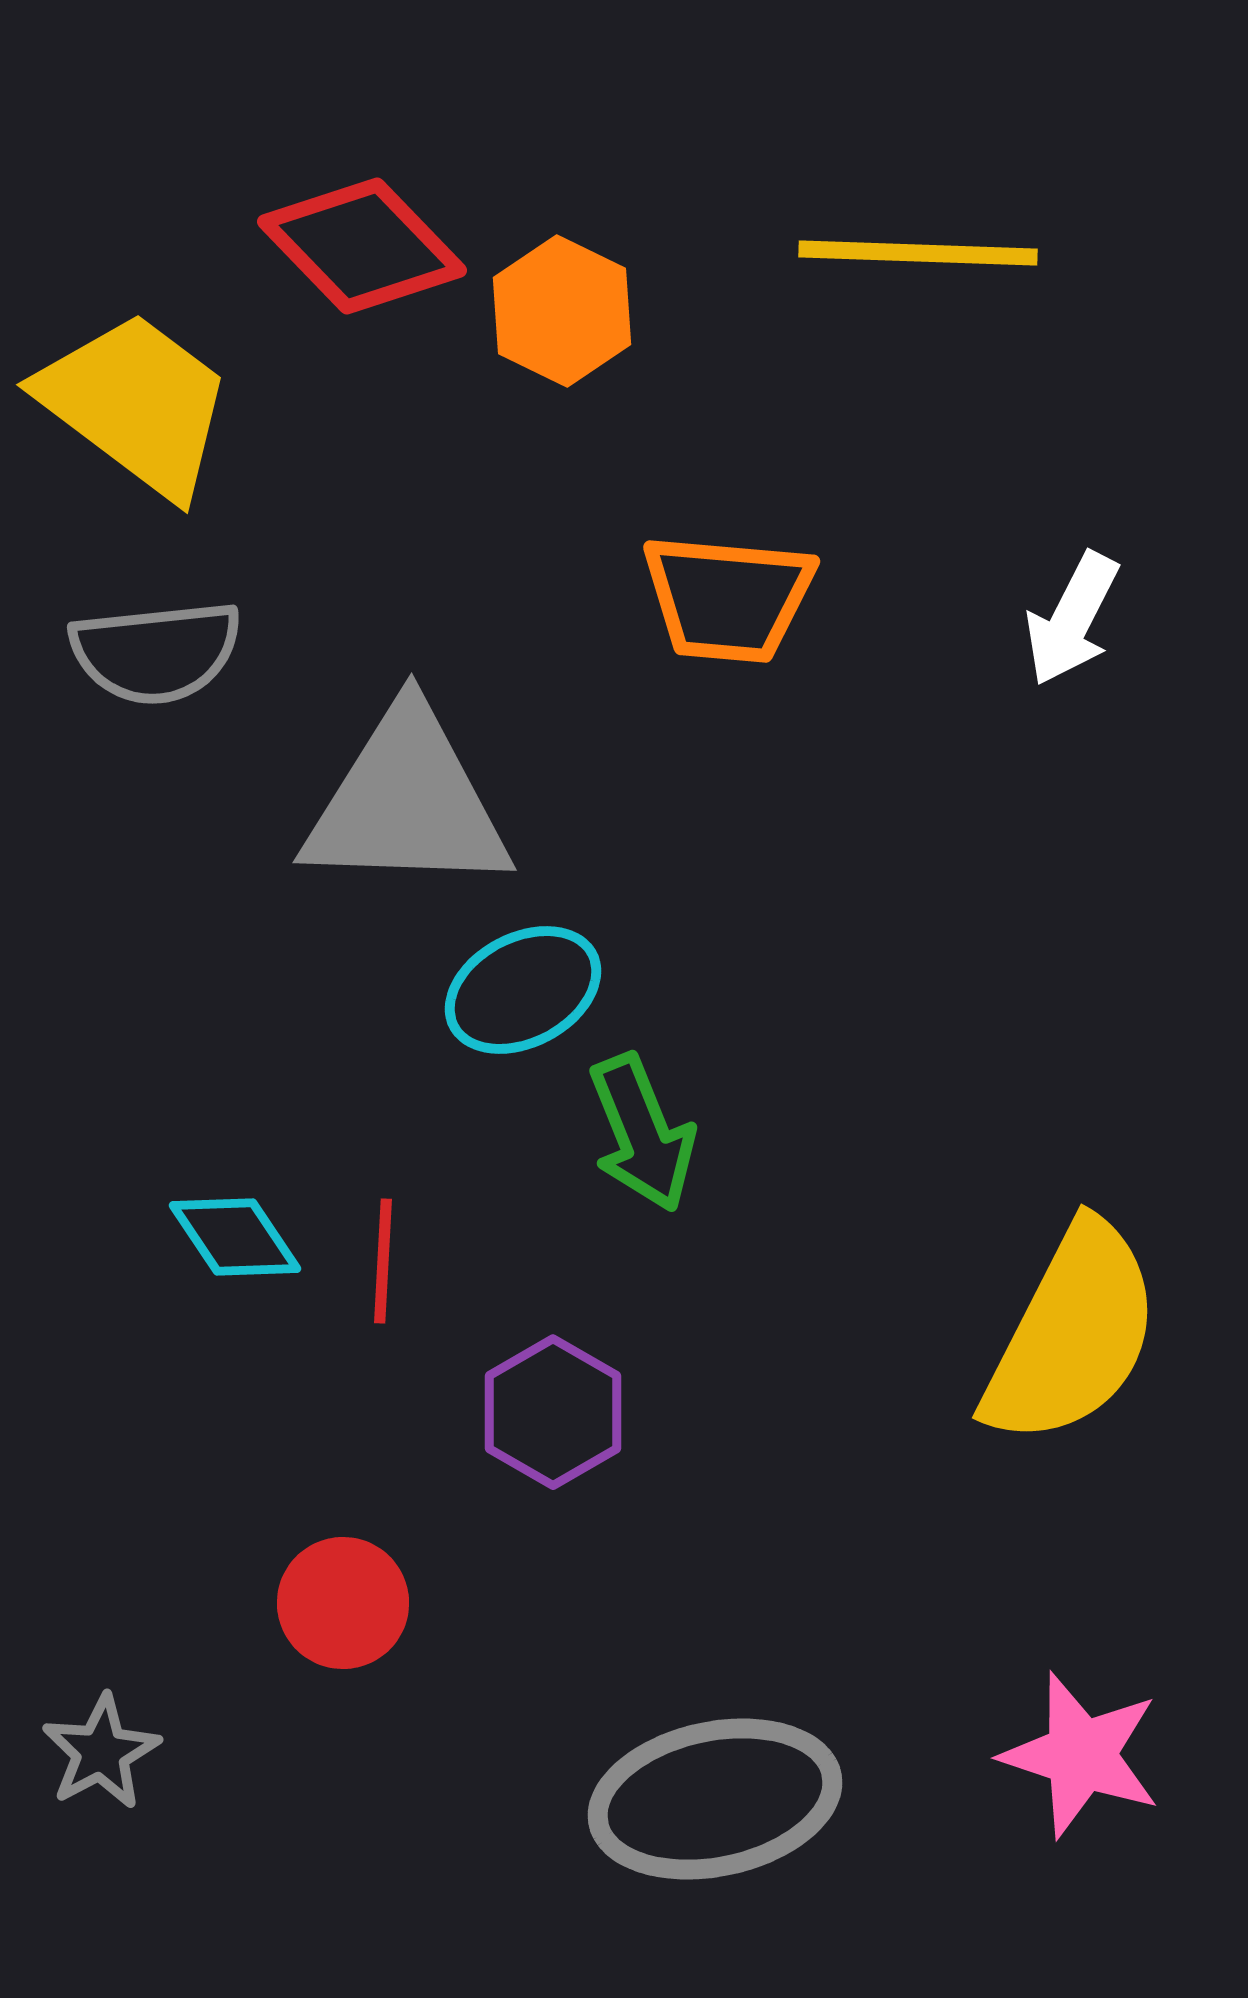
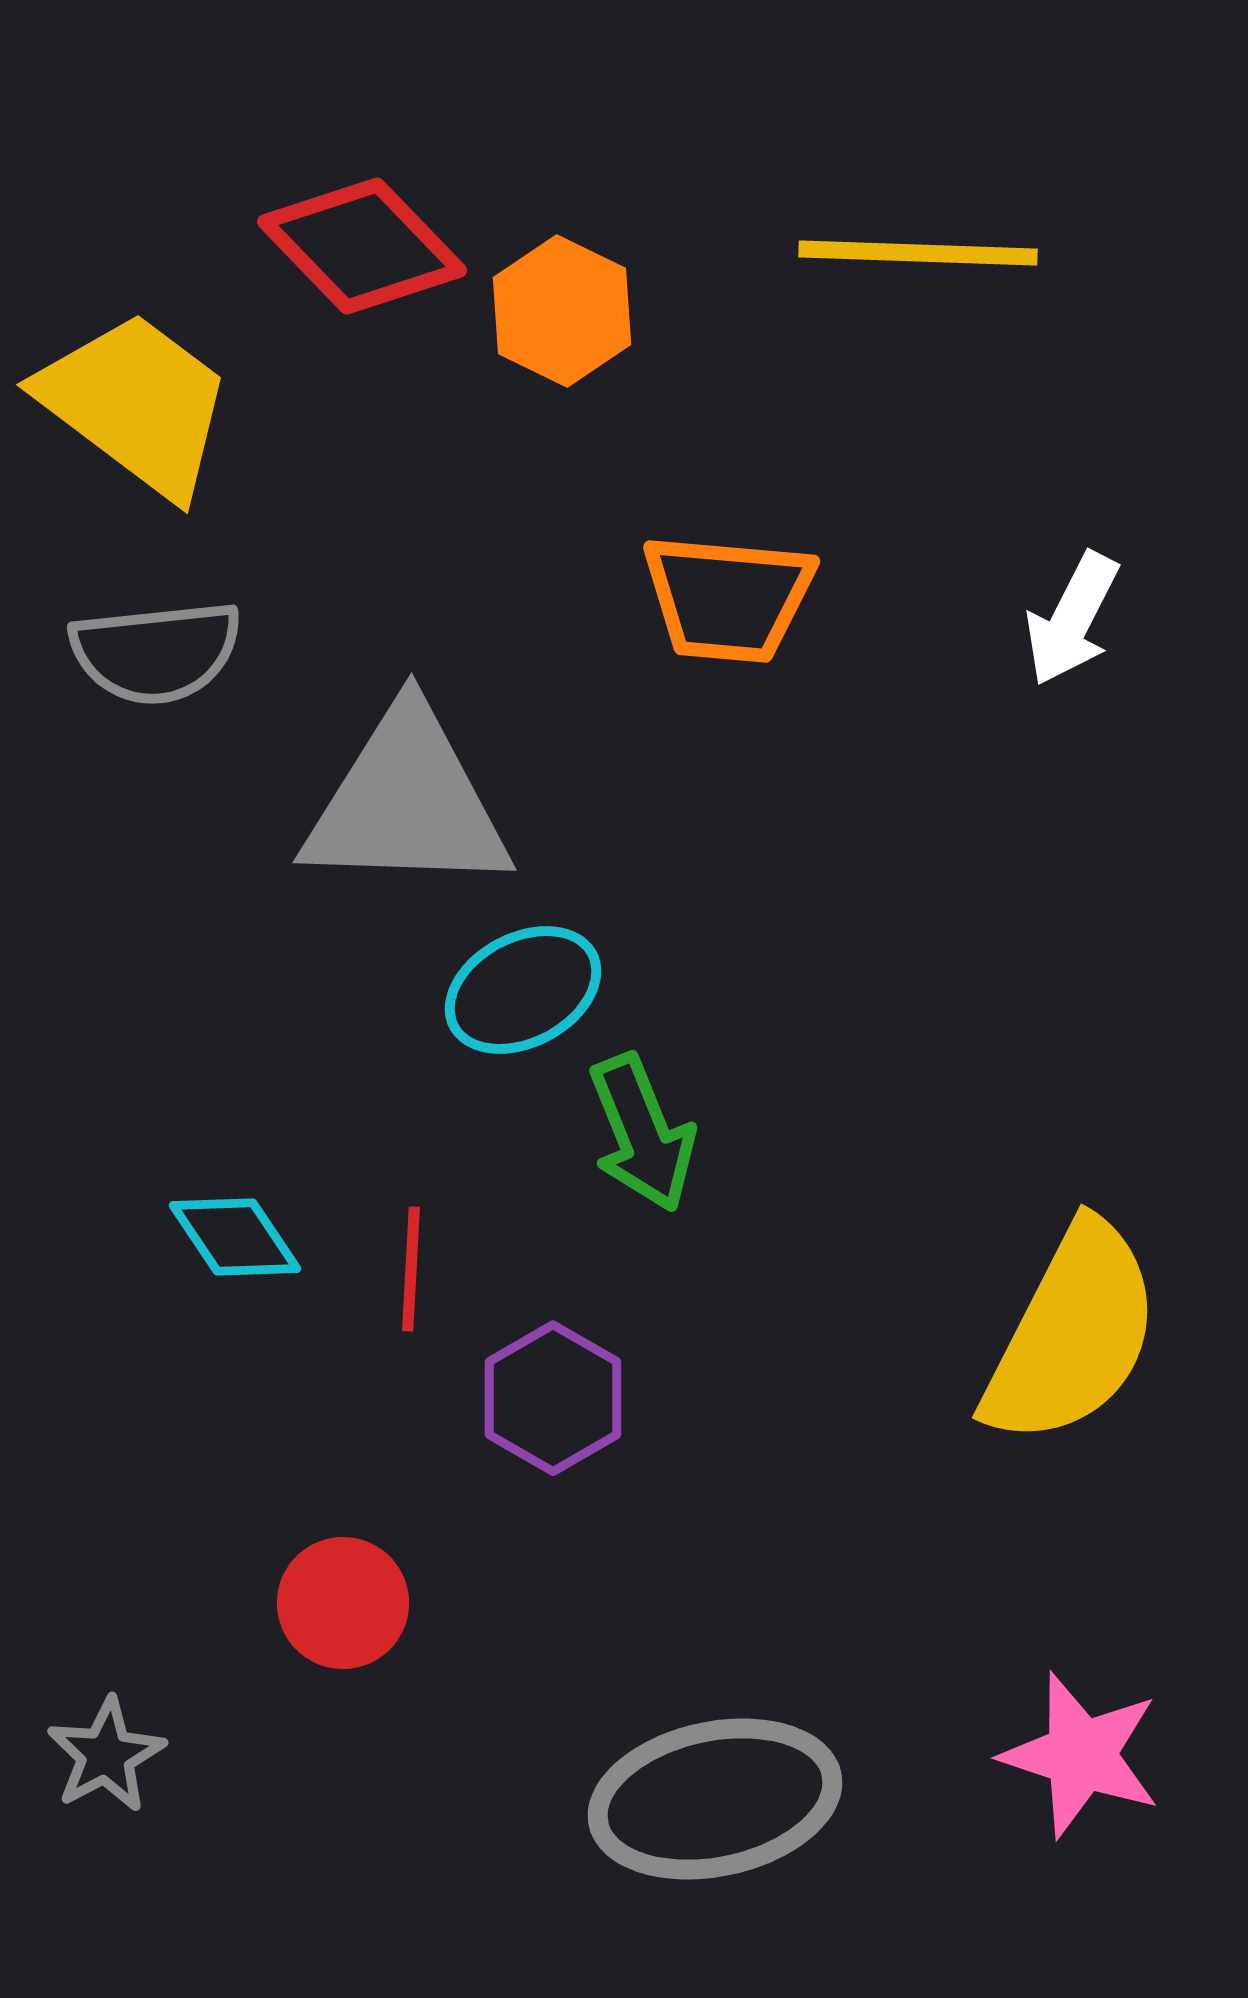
red line: moved 28 px right, 8 px down
purple hexagon: moved 14 px up
gray star: moved 5 px right, 3 px down
